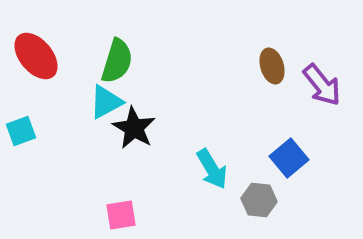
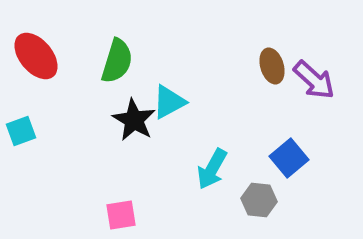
purple arrow: moved 8 px left, 5 px up; rotated 9 degrees counterclockwise
cyan triangle: moved 63 px right
black star: moved 8 px up
cyan arrow: rotated 60 degrees clockwise
